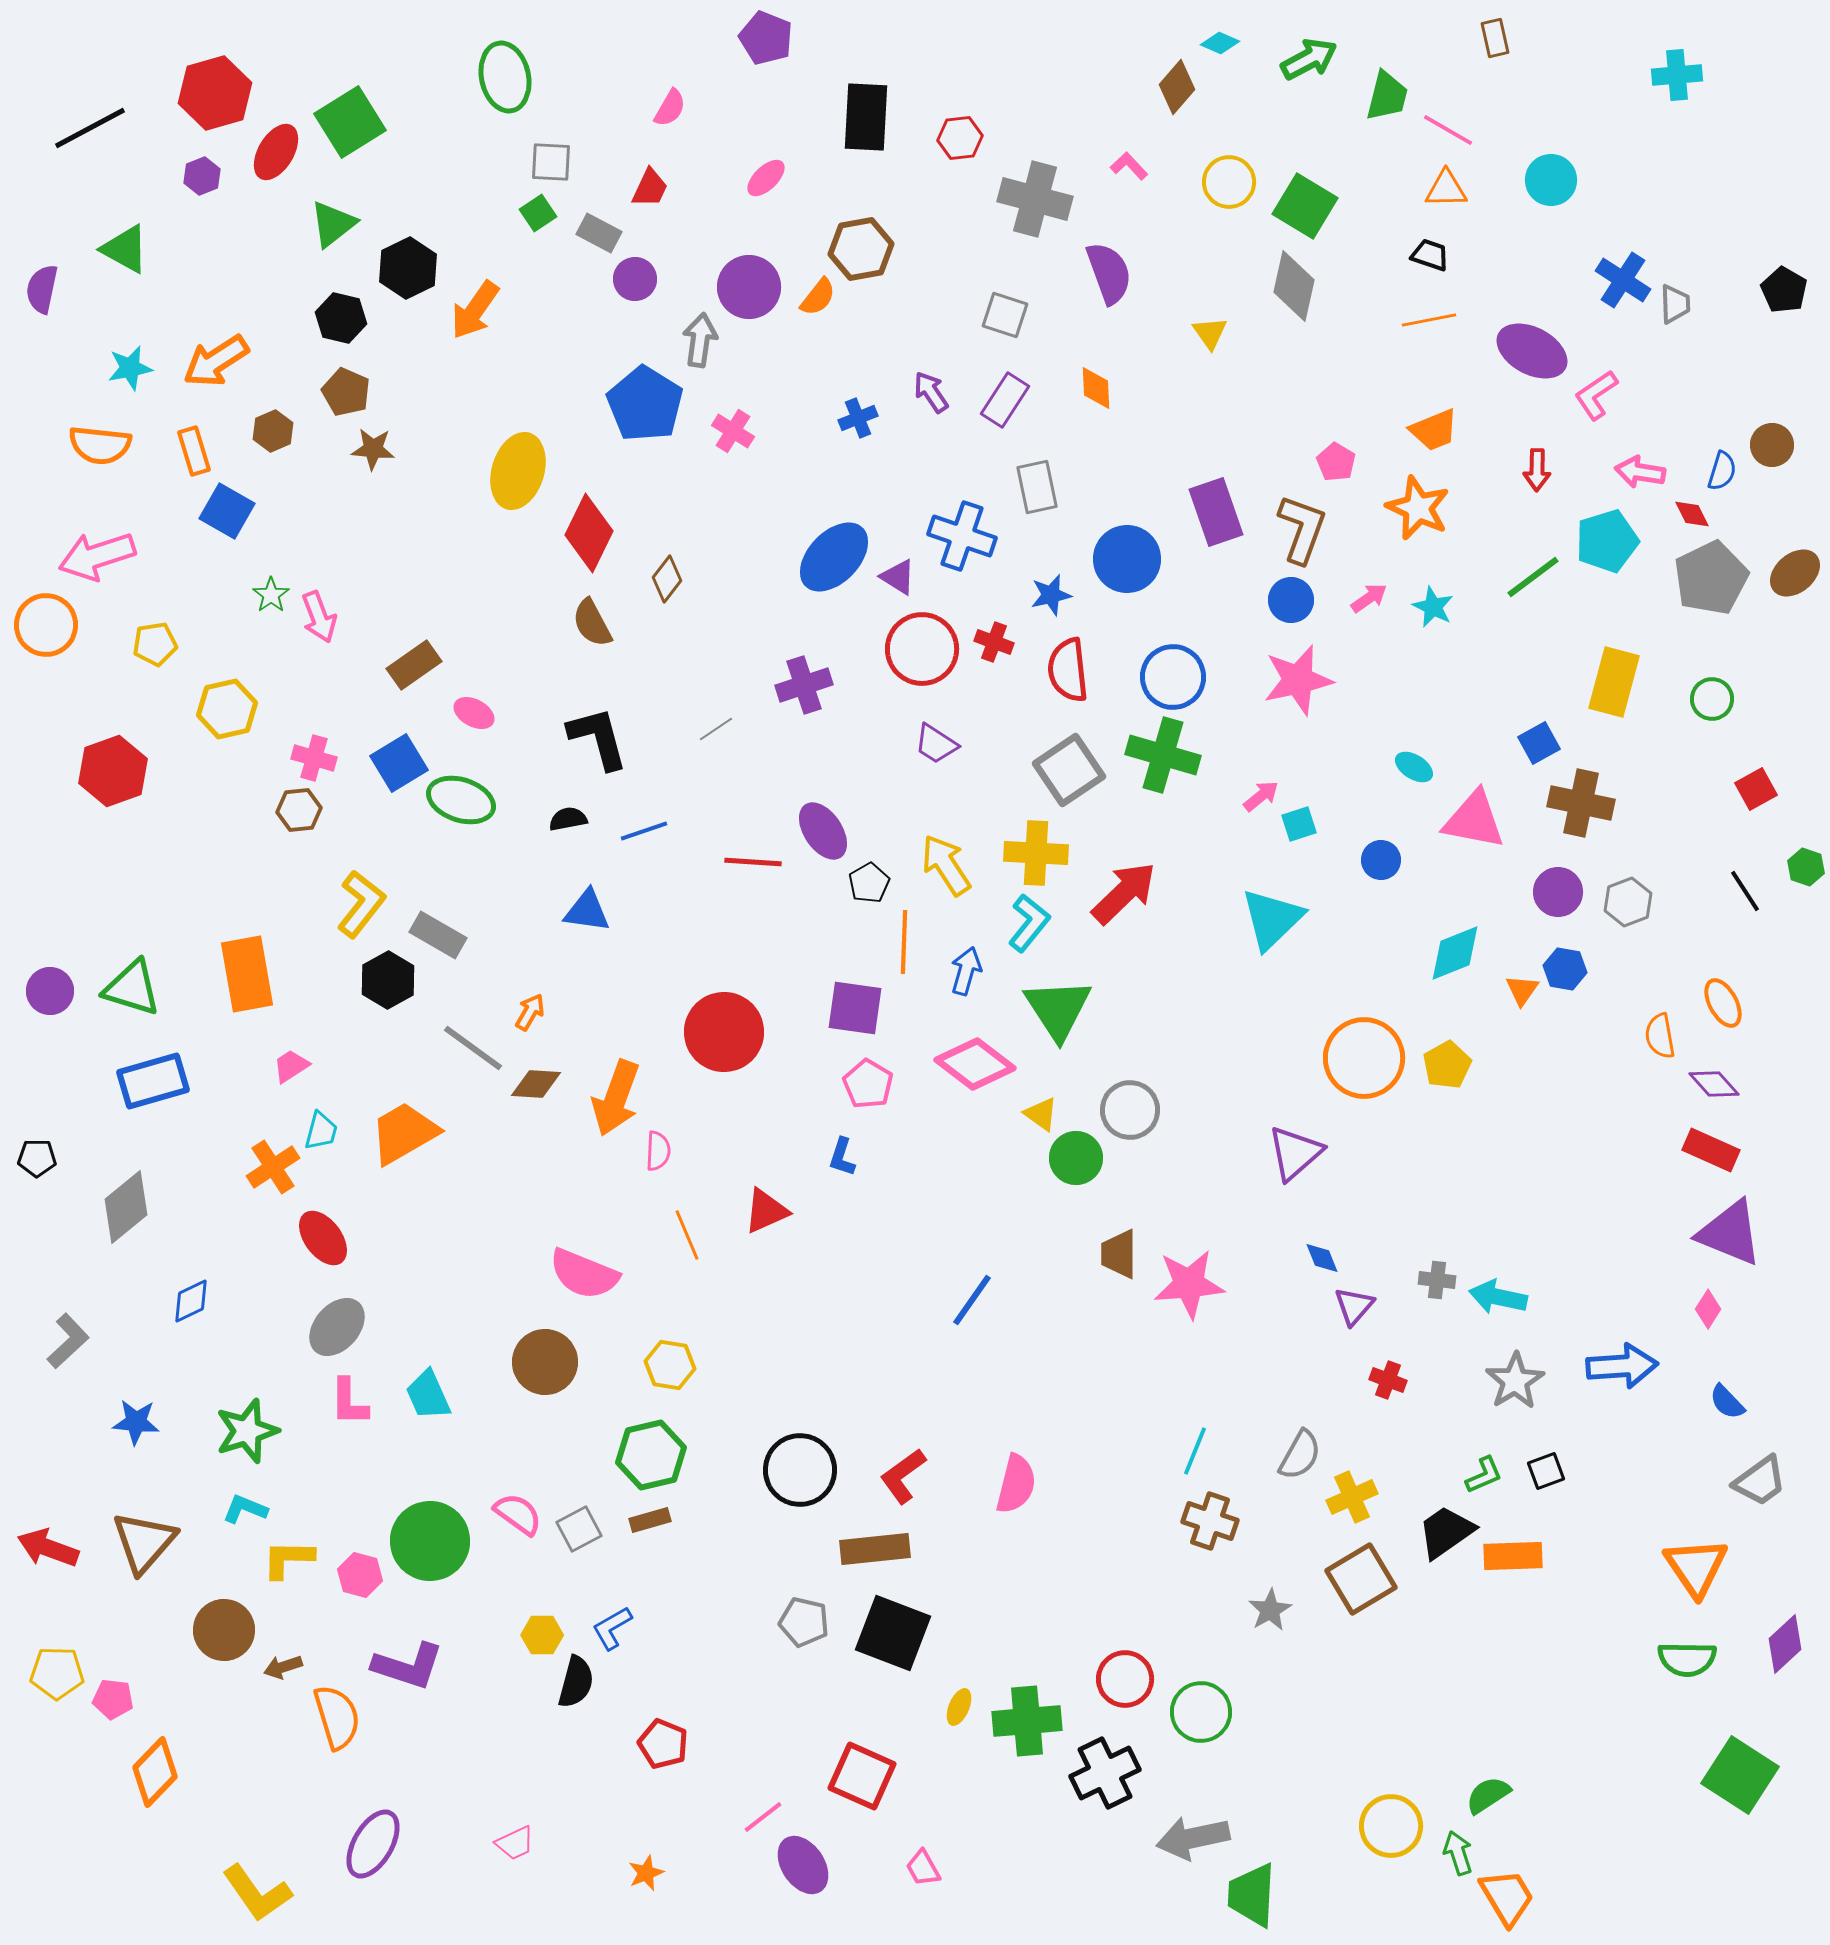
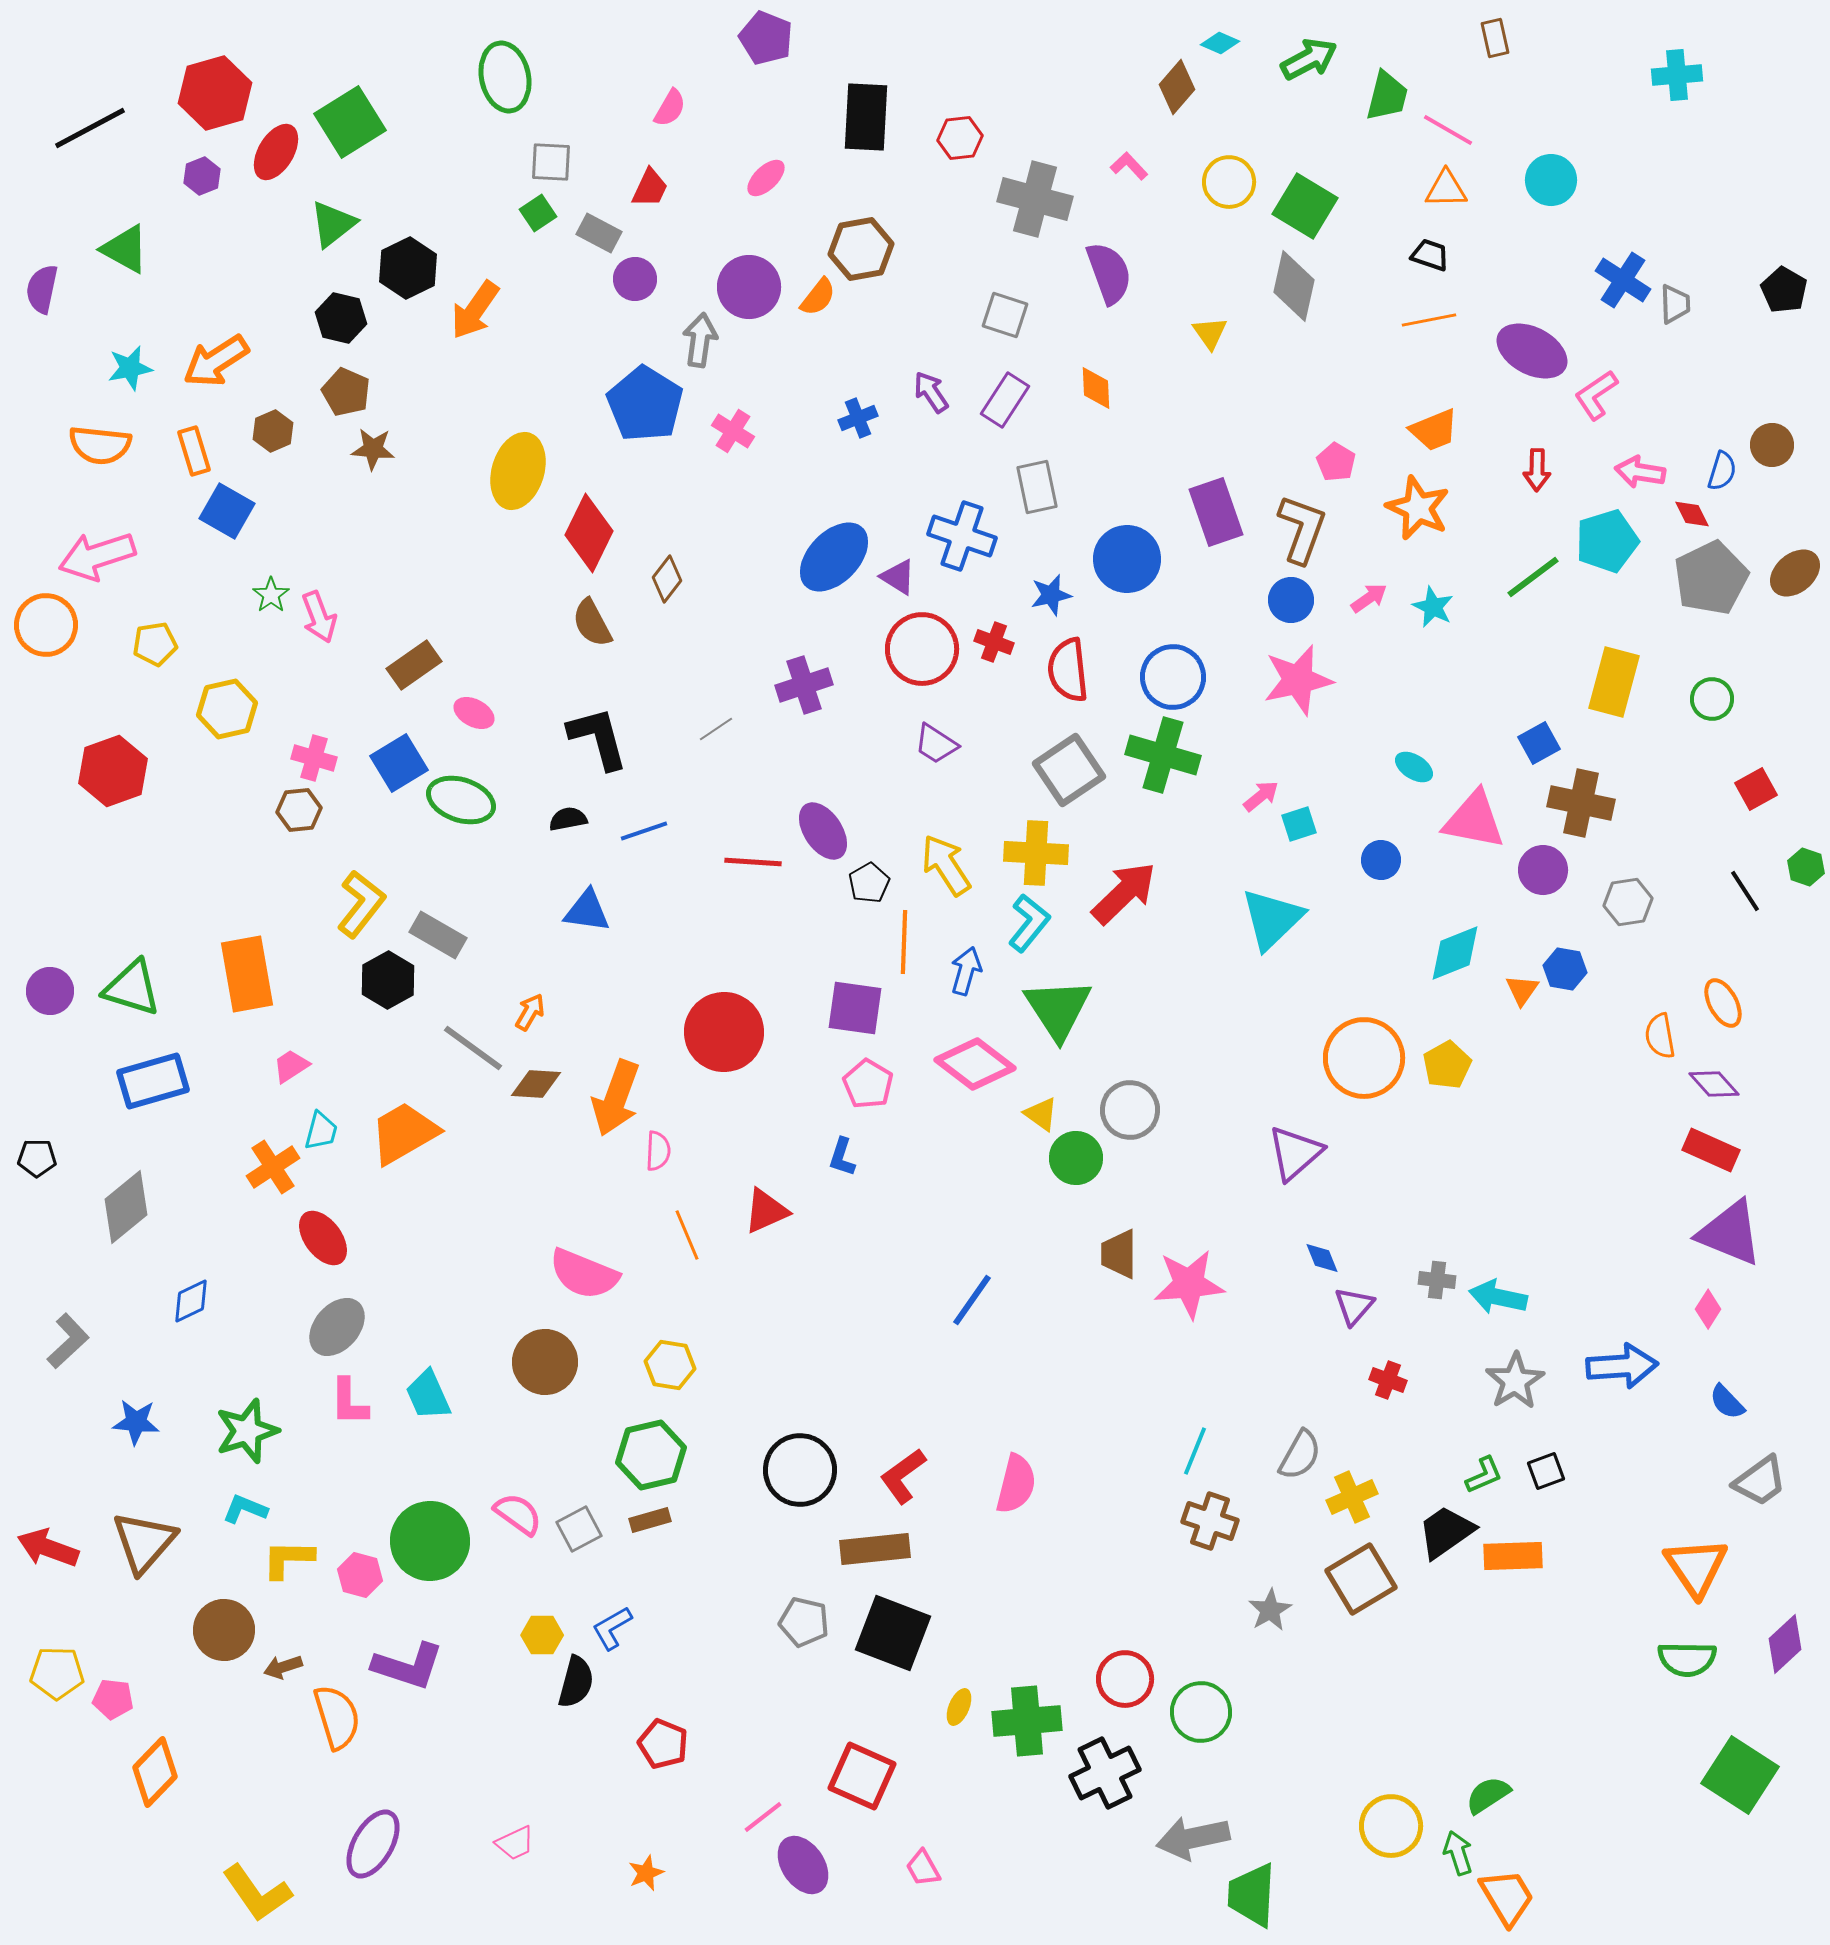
purple circle at (1558, 892): moved 15 px left, 22 px up
gray hexagon at (1628, 902): rotated 12 degrees clockwise
